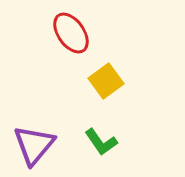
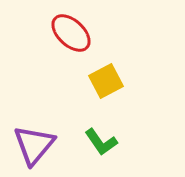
red ellipse: rotated 12 degrees counterclockwise
yellow square: rotated 8 degrees clockwise
